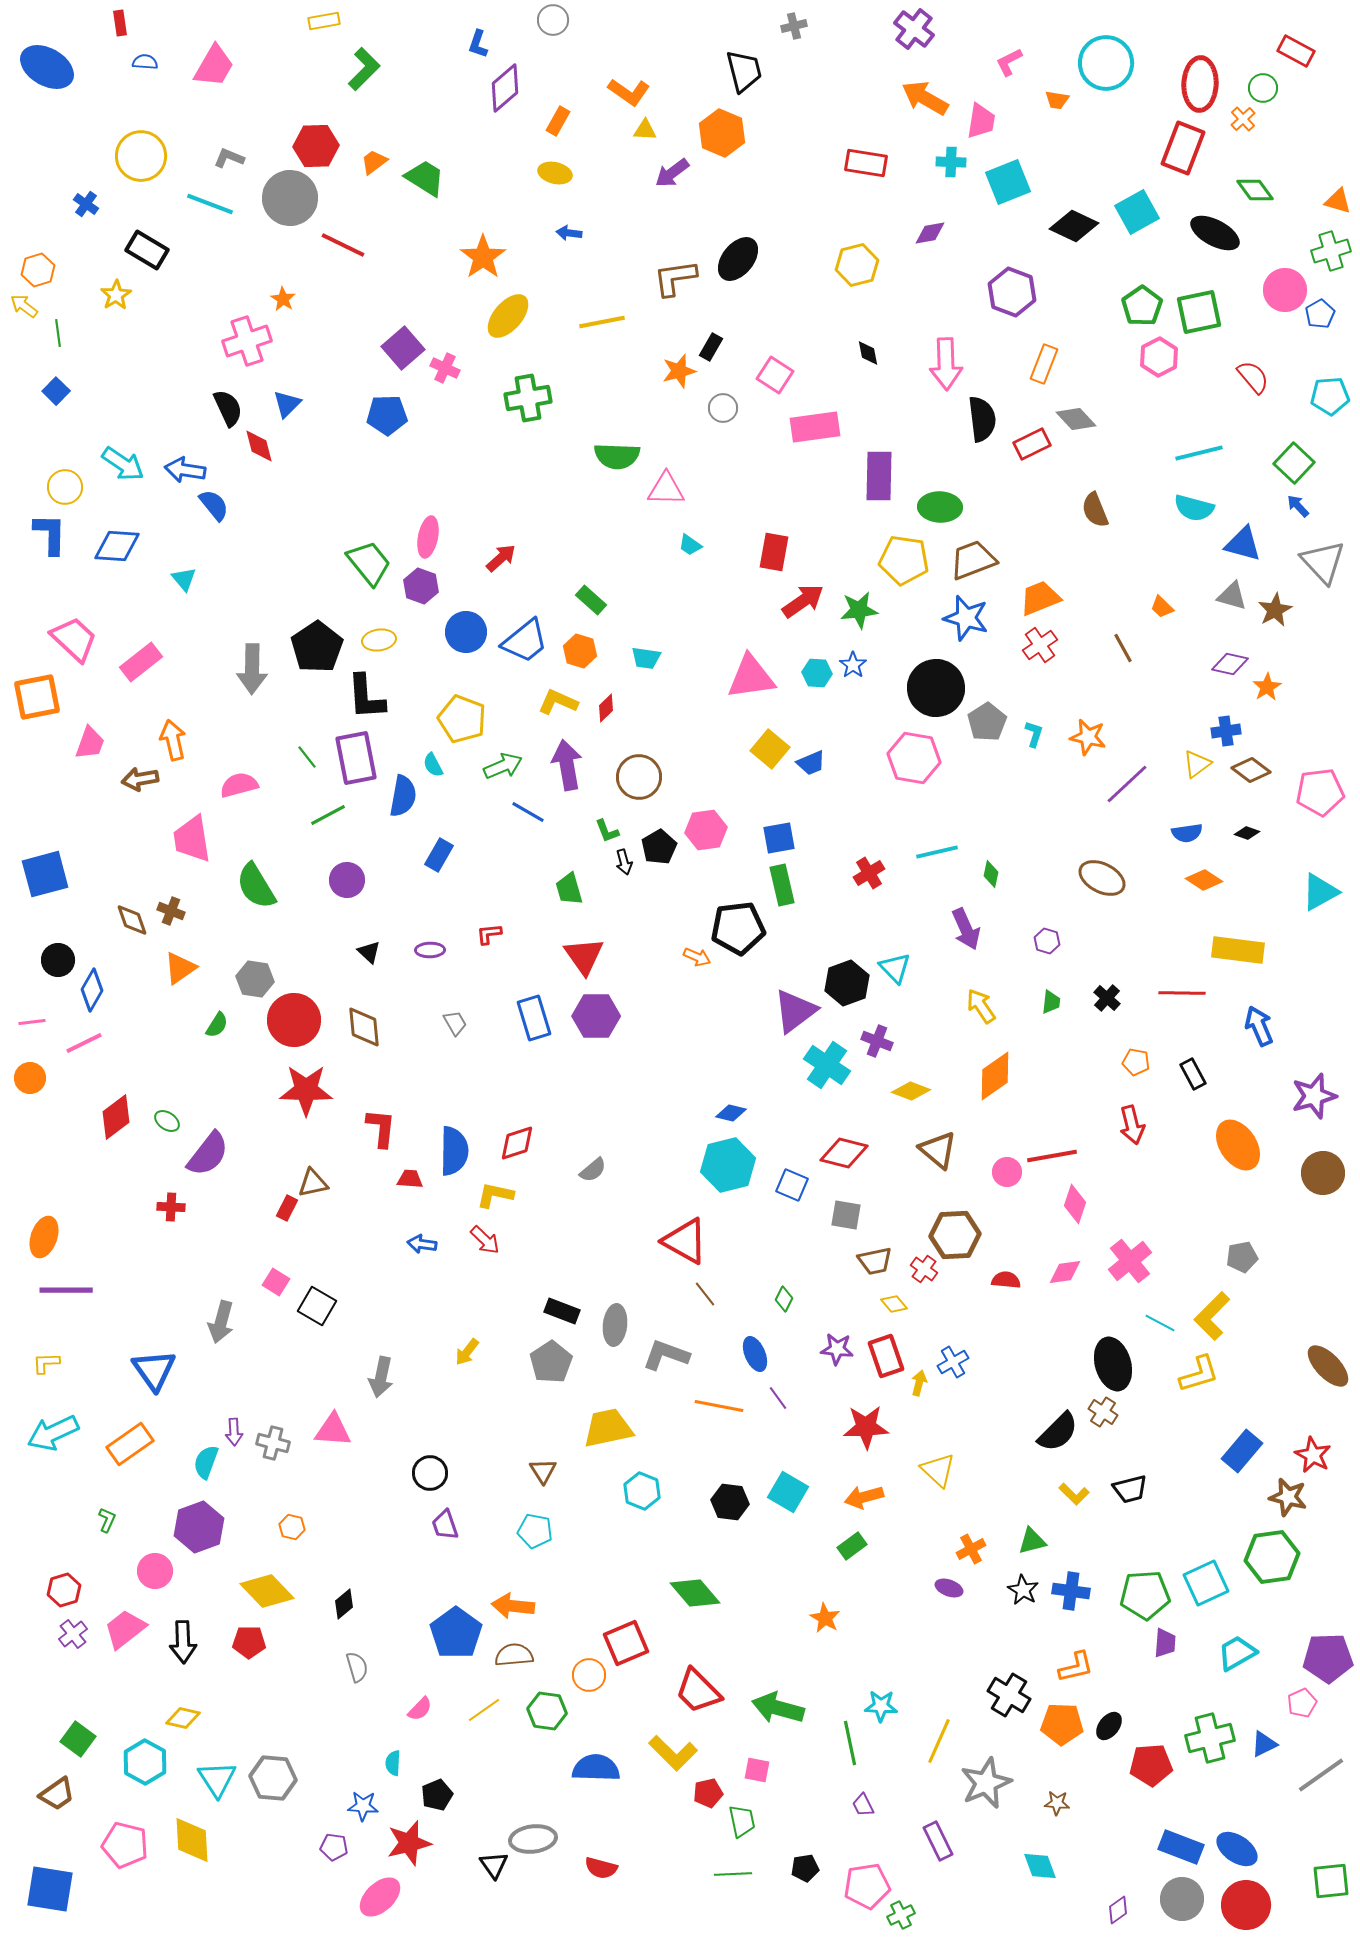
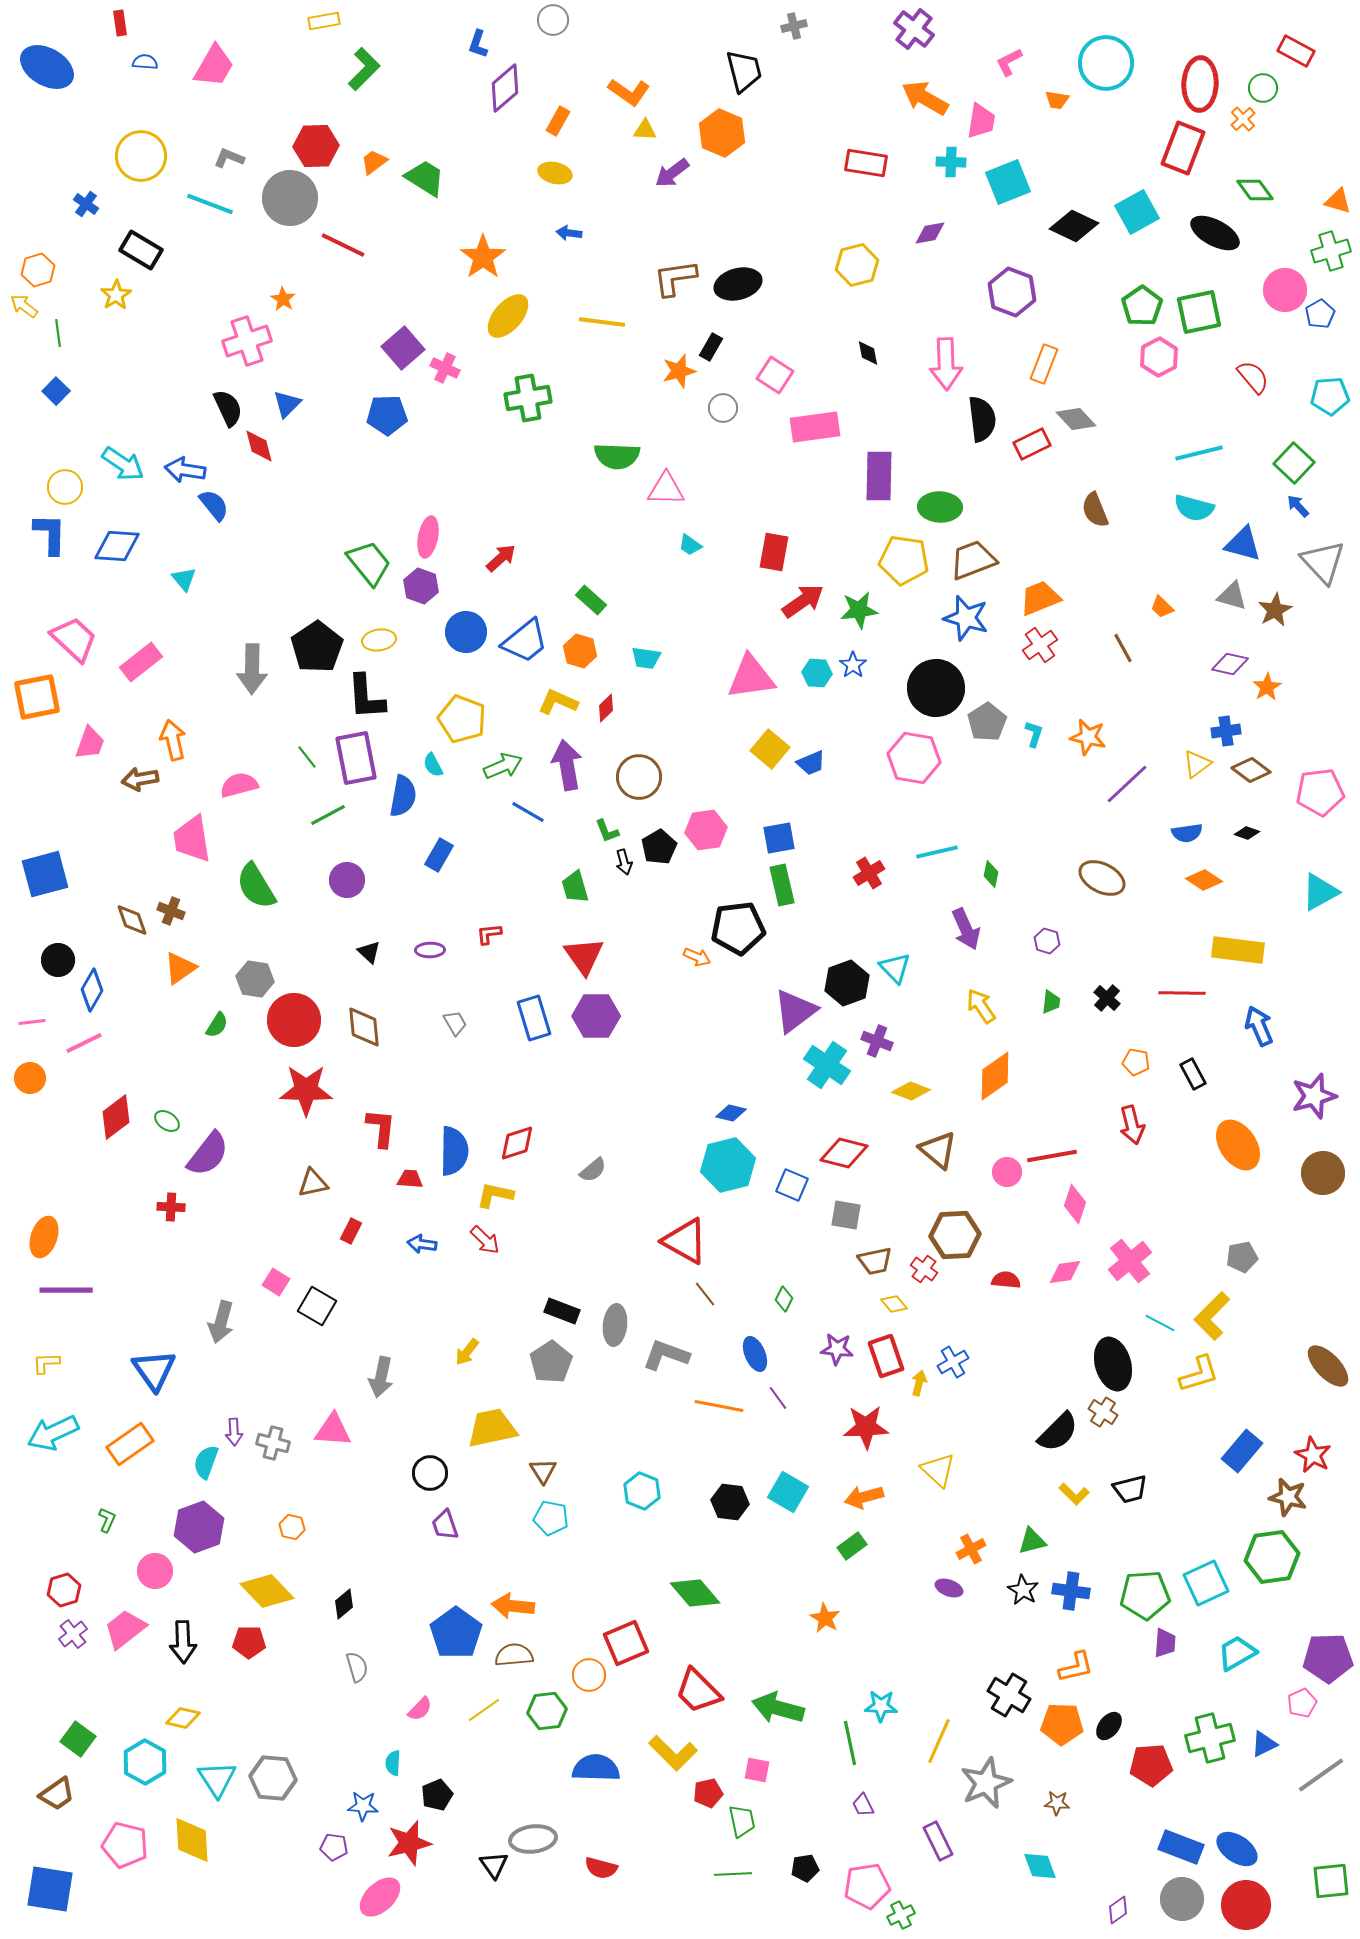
black rectangle at (147, 250): moved 6 px left
black ellipse at (738, 259): moved 25 px down; rotated 36 degrees clockwise
yellow line at (602, 322): rotated 18 degrees clockwise
green trapezoid at (569, 889): moved 6 px right, 2 px up
red rectangle at (287, 1208): moved 64 px right, 23 px down
yellow trapezoid at (608, 1428): moved 116 px left
cyan pentagon at (535, 1531): moved 16 px right, 13 px up
green hexagon at (547, 1711): rotated 15 degrees counterclockwise
